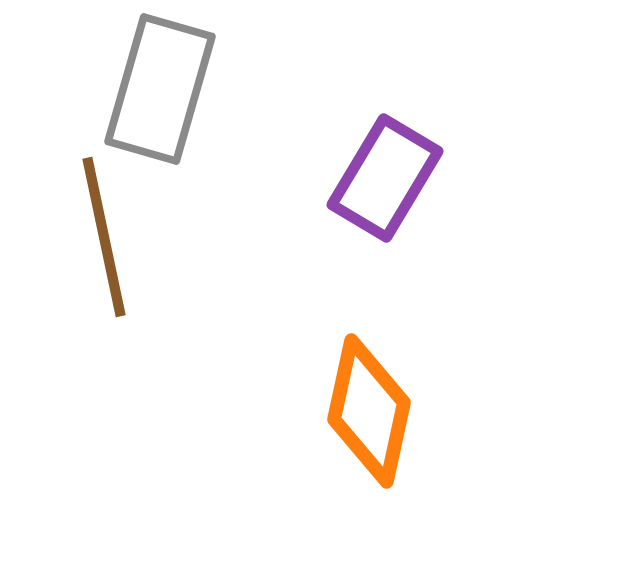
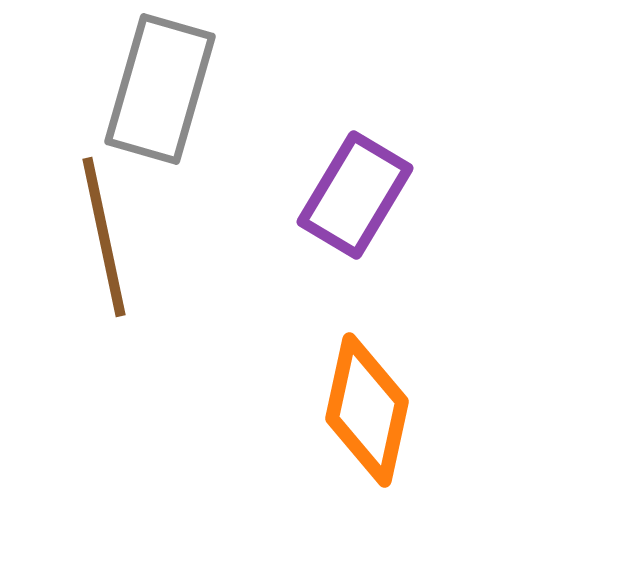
purple rectangle: moved 30 px left, 17 px down
orange diamond: moved 2 px left, 1 px up
